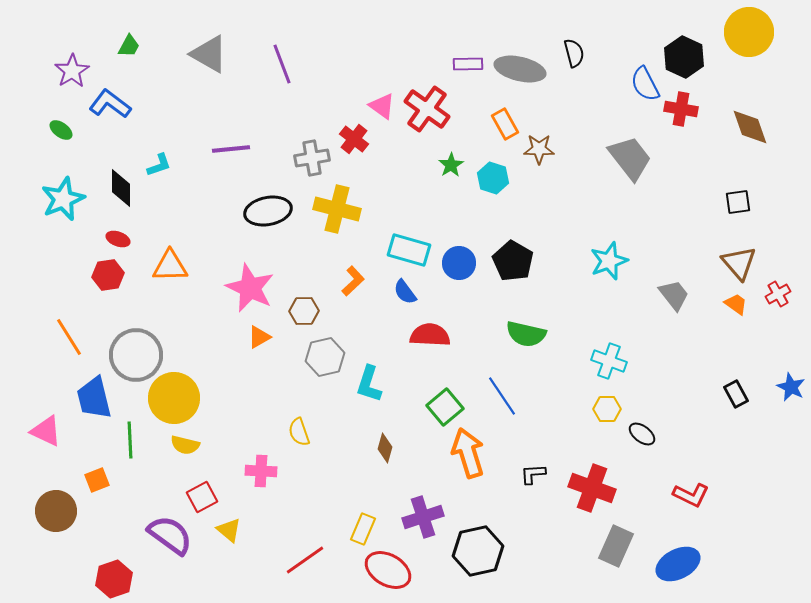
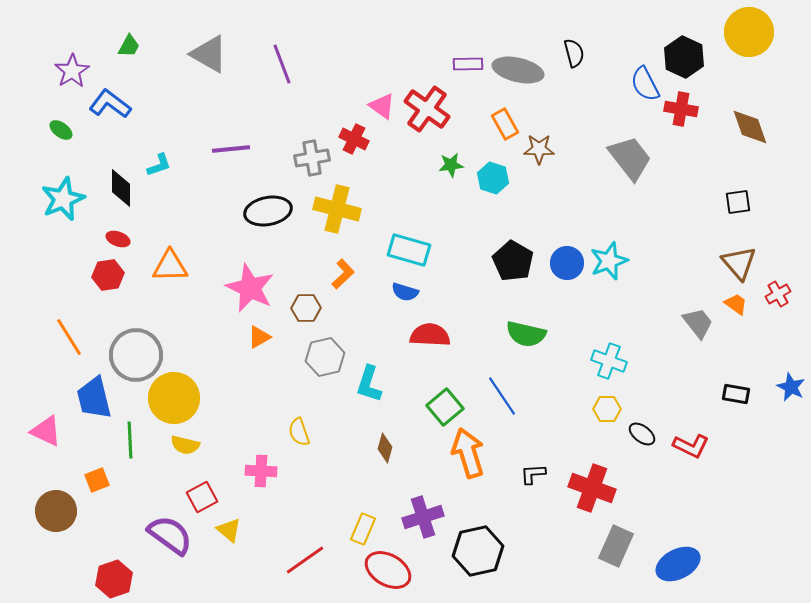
gray ellipse at (520, 69): moved 2 px left, 1 px down
red cross at (354, 139): rotated 12 degrees counterclockwise
green star at (451, 165): rotated 25 degrees clockwise
blue circle at (459, 263): moved 108 px right
orange L-shape at (353, 281): moved 10 px left, 7 px up
blue semicircle at (405, 292): rotated 36 degrees counterclockwise
gray trapezoid at (674, 295): moved 24 px right, 28 px down
brown hexagon at (304, 311): moved 2 px right, 3 px up
black rectangle at (736, 394): rotated 52 degrees counterclockwise
red L-shape at (691, 495): moved 49 px up
